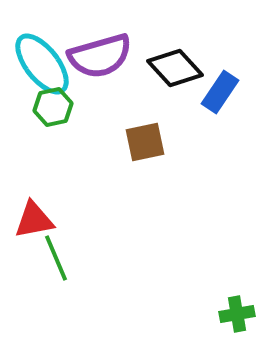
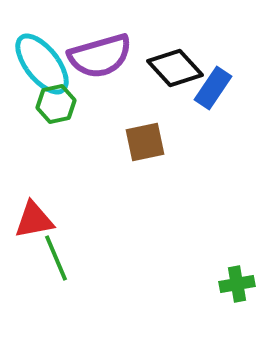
blue rectangle: moved 7 px left, 4 px up
green hexagon: moved 3 px right, 3 px up
green cross: moved 30 px up
